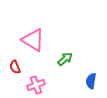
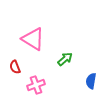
pink triangle: moved 1 px up
